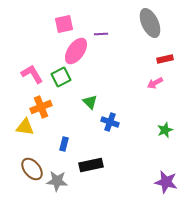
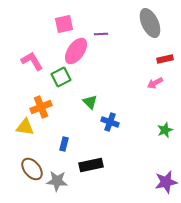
pink L-shape: moved 13 px up
purple star: rotated 25 degrees counterclockwise
